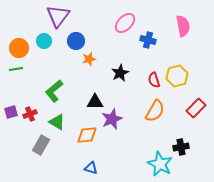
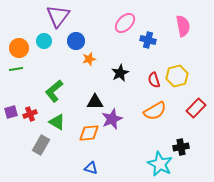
orange semicircle: rotated 30 degrees clockwise
orange diamond: moved 2 px right, 2 px up
